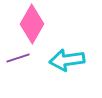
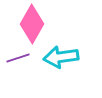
cyan arrow: moved 6 px left, 3 px up
